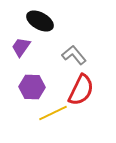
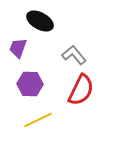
purple trapezoid: moved 3 px left, 1 px down; rotated 15 degrees counterclockwise
purple hexagon: moved 2 px left, 3 px up
yellow line: moved 15 px left, 7 px down
